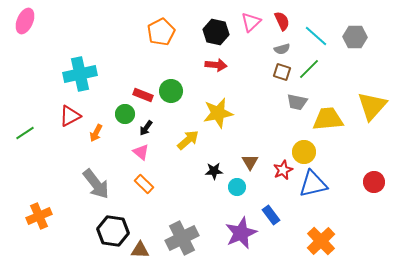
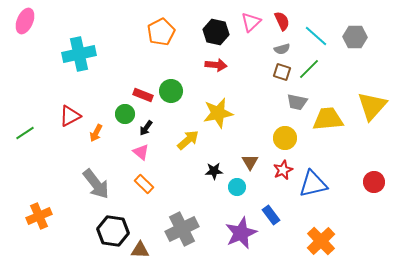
cyan cross at (80, 74): moved 1 px left, 20 px up
yellow circle at (304, 152): moved 19 px left, 14 px up
gray cross at (182, 238): moved 9 px up
